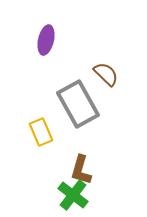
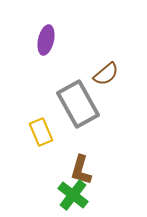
brown semicircle: rotated 96 degrees clockwise
